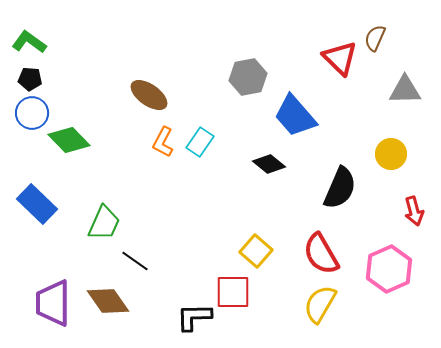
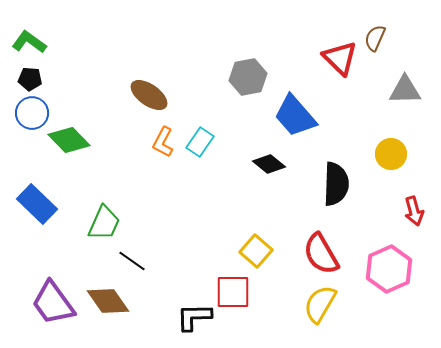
black semicircle: moved 4 px left, 4 px up; rotated 21 degrees counterclockwise
black line: moved 3 px left
purple trapezoid: rotated 36 degrees counterclockwise
